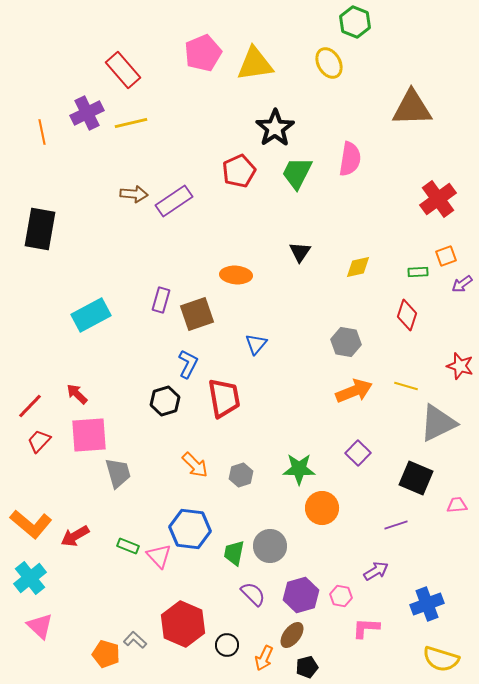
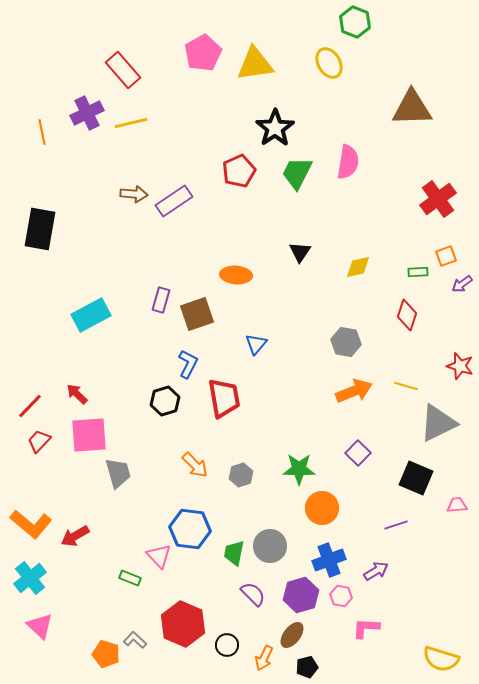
pink pentagon at (203, 53): rotated 6 degrees counterclockwise
pink semicircle at (350, 159): moved 2 px left, 3 px down
green rectangle at (128, 546): moved 2 px right, 32 px down
blue cross at (427, 604): moved 98 px left, 44 px up
